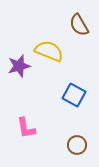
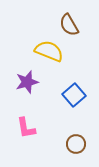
brown semicircle: moved 10 px left
purple star: moved 8 px right, 16 px down
blue square: rotated 20 degrees clockwise
brown circle: moved 1 px left, 1 px up
